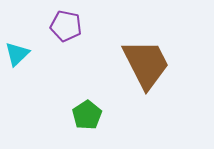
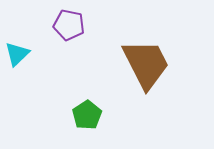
purple pentagon: moved 3 px right, 1 px up
